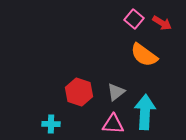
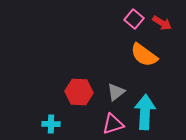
red hexagon: rotated 16 degrees counterclockwise
pink triangle: rotated 20 degrees counterclockwise
